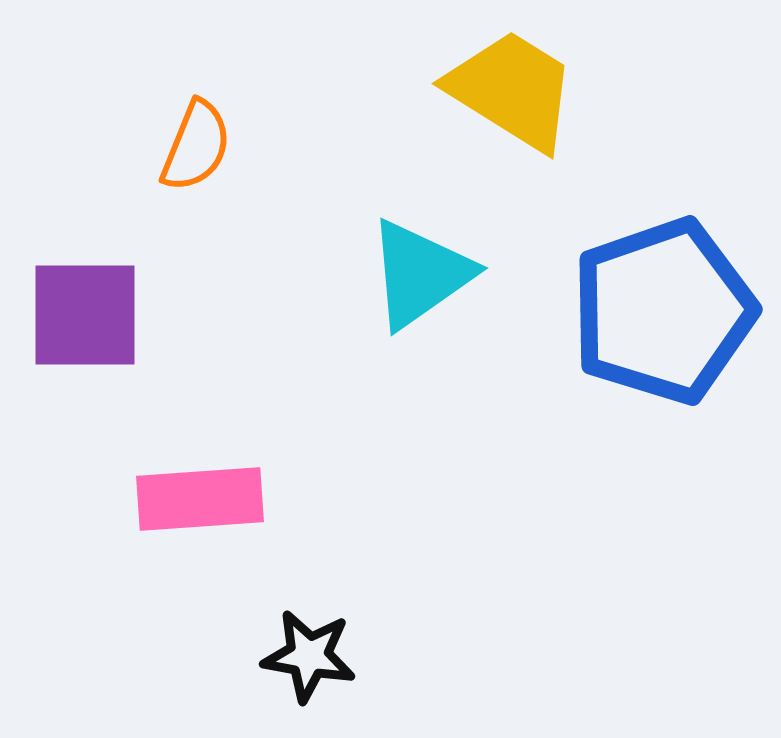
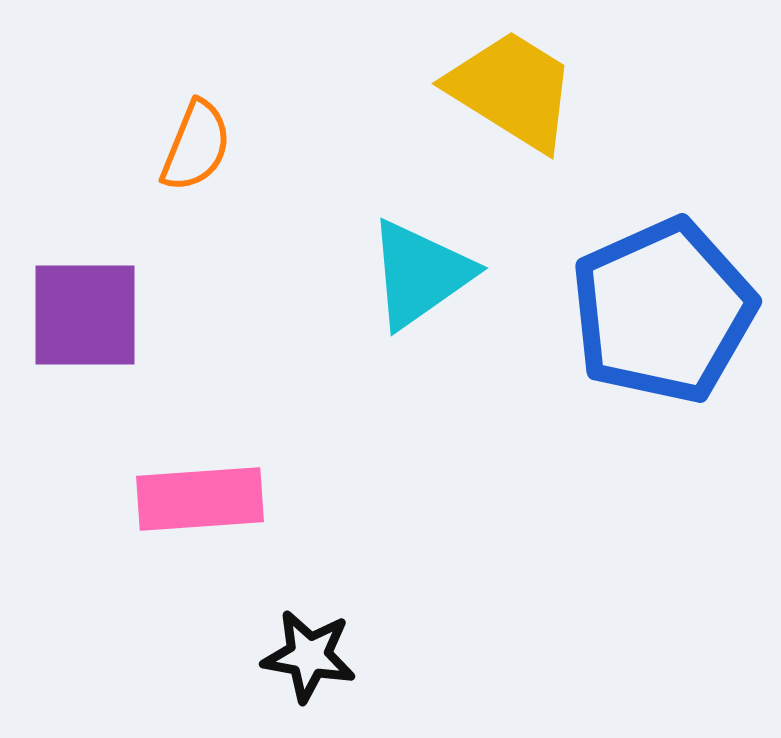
blue pentagon: rotated 5 degrees counterclockwise
